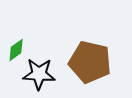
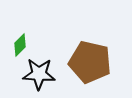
green diamond: moved 4 px right, 5 px up; rotated 10 degrees counterclockwise
